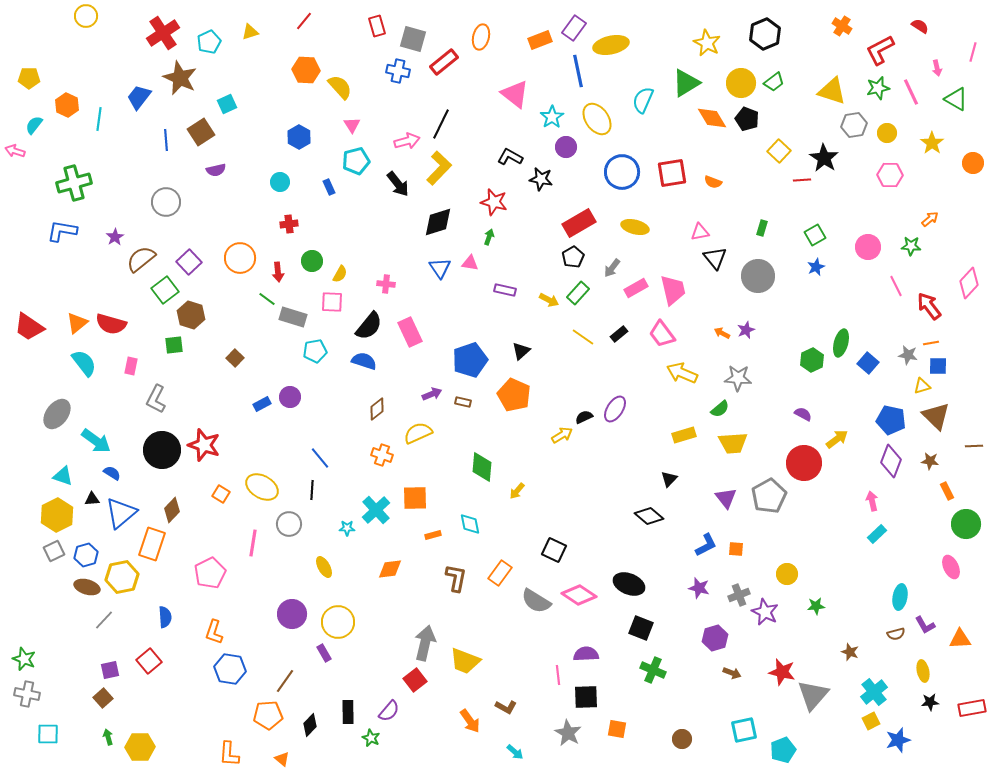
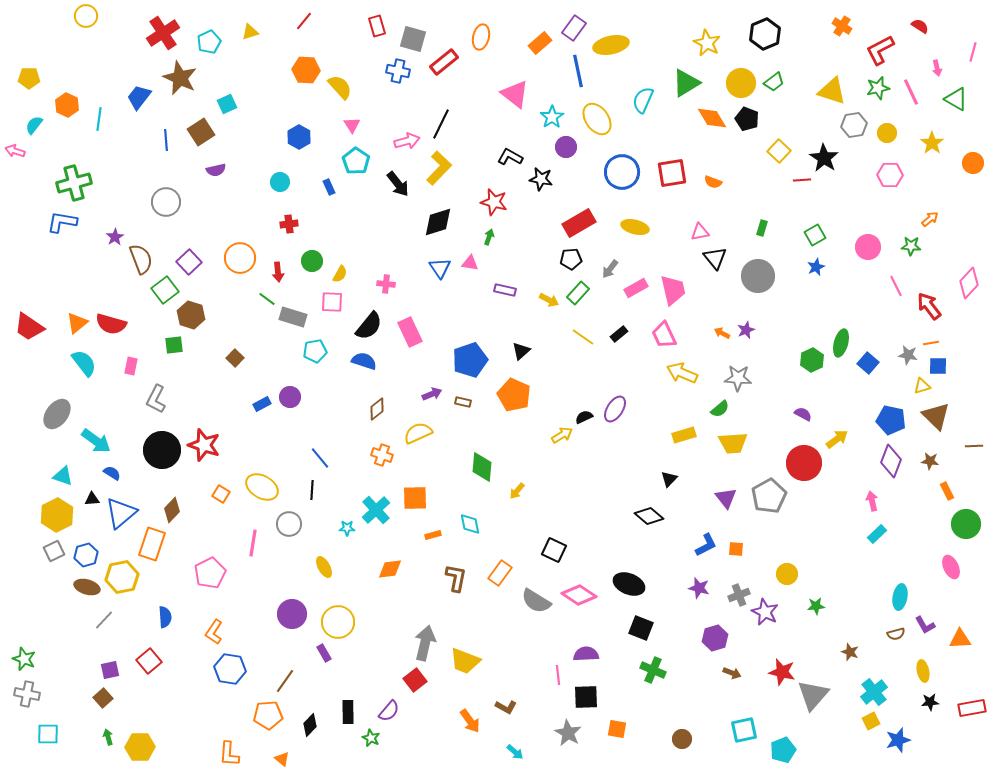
orange rectangle at (540, 40): moved 3 px down; rotated 20 degrees counterclockwise
cyan pentagon at (356, 161): rotated 24 degrees counterclockwise
blue L-shape at (62, 231): moved 9 px up
black pentagon at (573, 257): moved 2 px left, 2 px down; rotated 25 degrees clockwise
brown semicircle at (141, 259): rotated 108 degrees clockwise
gray arrow at (612, 268): moved 2 px left, 1 px down
pink trapezoid at (662, 334): moved 2 px right, 1 px down; rotated 12 degrees clockwise
orange L-shape at (214, 632): rotated 15 degrees clockwise
